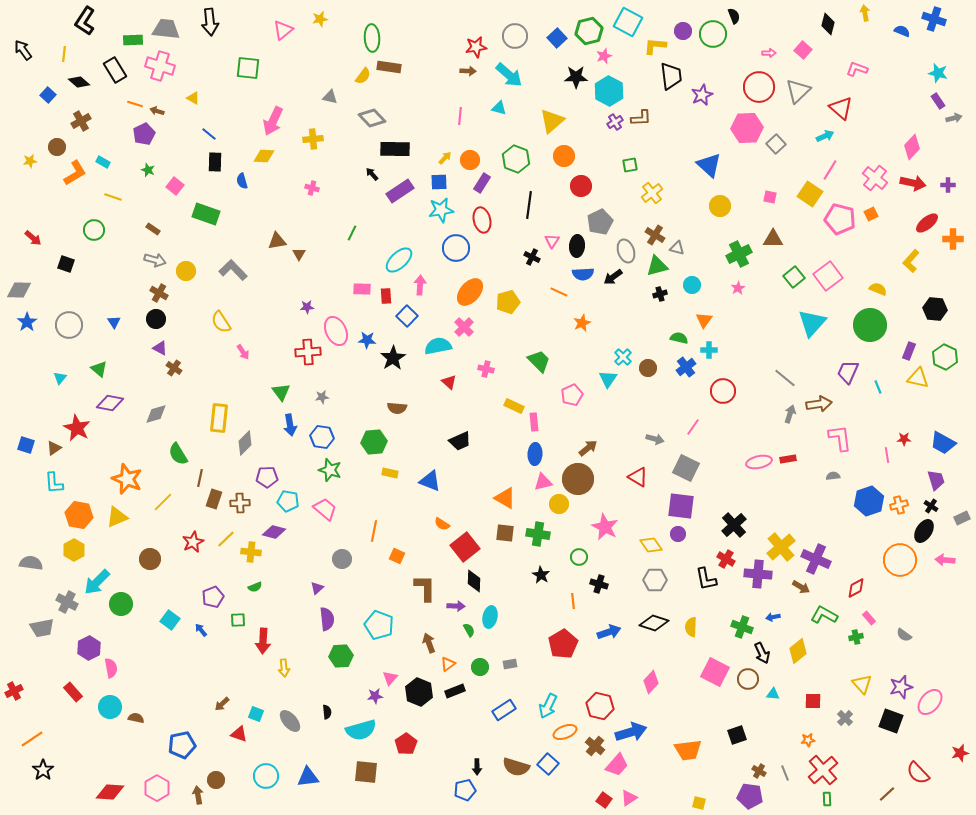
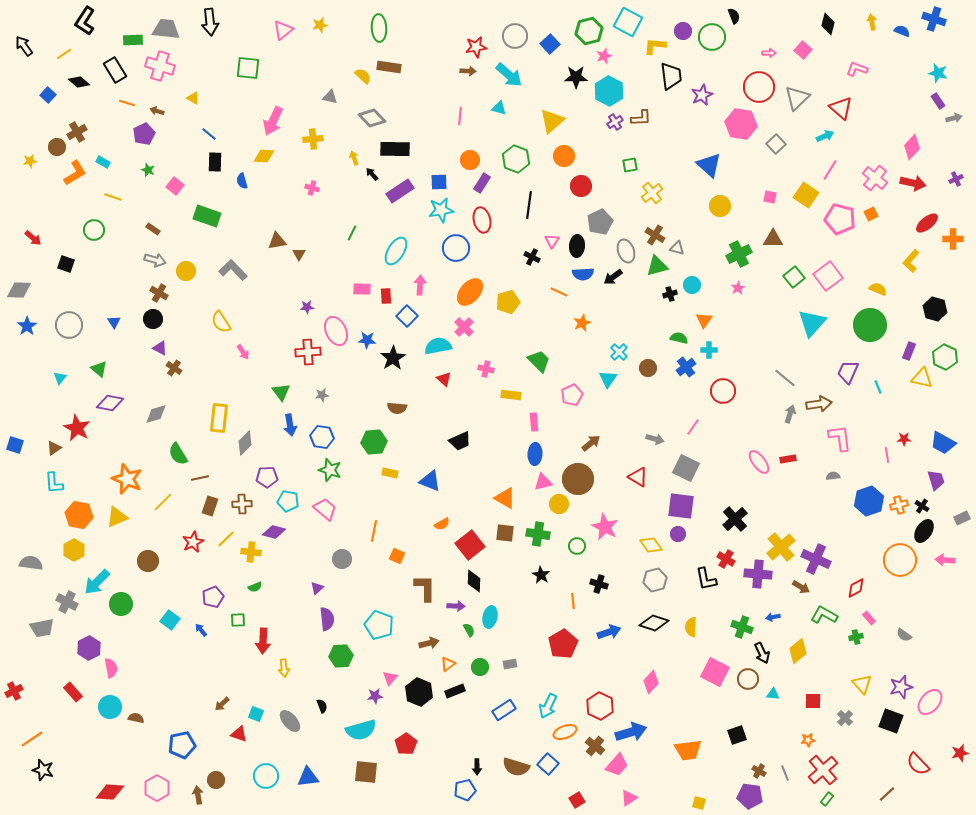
yellow arrow at (865, 13): moved 7 px right, 9 px down
yellow star at (320, 19): moved 6 px down
green circle at (713, 34): moved 1 px left, 3 px down
green ellipse at (372, 38): moved 7 px right, 10 px up
blue square at (557, 38): moved 7 px left, 6 px down
black arrow at (23, 50): moved 1 px right, 4 px up
yellow line at (64, 54): rotated 49 degrees clockwise
yellow semicircle at (363, 76): rotated 84 degrees counterclockwise
gray triangle at (798, 91): moved 1 px left, 7 px down
orange line at (135, 104): moved 8 px left, 1 px up
brown cross at (81, 121): moved 4 px left, 11 px down
pink hexagon at (747, 128): moved 6 px left, 4 px up; rotated 12 degrees clockwise
yellow arrow at (445, 158): moved 91 px left; rotated 64 degrees counterclockwise
purple cross at (948, 185): moved 8 px right, 6 px up; rotated 24 degrees counterclockwise
yellow square at (810, 194): moved 4 px left, 1 px down
green rectangle at (206, 214): moved 1 px right, 2 px down
cyan ellipse at (399, 260): moved 3 px left, 9 px up; rotated 16 degrees counterclockwise
black cross at (660, 294): moved 10 px right
black hexagon at (935, 309): rotated 10 degrees clockwise
black circle at (156, 319): moved 3 px left
blue star at (27, 322): moved 4 px down
cyan cross at (623, 357): moved 4 px left, 5 px up
yellow triangle at (918, 378): moved 4 px right
red triangle at (449, 382): moved 5 px left, 3 px up
gray star at (322, 397): moved 2 px up
yellow rectangle at (514, 406): moved 3 px left, 11 px up; rotated 18 degrees counterclockwise
blue square at (26, 445): moved 11 px left
brown arrow at (588, 448): moved 3 px right, 5 px up
pink ellipse at (759, 462): rotated 65 degrees clockwise
brown line at (200, 478): rotated 66 degrees clockwise
brown rectangle at (214, 499): moved 4 px left, 7 px down
brown cross at (240, 503): moved 2 px right, 1 px down
black cross at (931, 506): moved 9 px left
orange semicircle at (442, 524): rotated 63 degrees counterclockwise
black cross at (734, 525): moved 1 px right, 6 px up
red square at (465, 547): moved 5 px right, 2 px up
green circle at (579, 557): moved 2 px left, 11 px up
brown circle at (150, 559): moved 2 px left, 2 px down
gray hexagon at (655, 580): rotated 15 degrees counterclockwise
brown arrow at (429, 643): rotated 96 degrees clockwise
red hexagon at (600, 706): rotated 12 degrees clockwise
black semicircle at (327, 712): moved 5 px left, 6 px up; rotated 16 degrees counterclockwise
black star at (43, 770): rotated 20 degrees counterclockwise
red semicircle at (918, 773): moved 9 px up
green rectangle at (827, 799): rotated 40 degrees clockwise
red square at (604, 800): moved 27 px left; rotated 21 degrees clockwise
